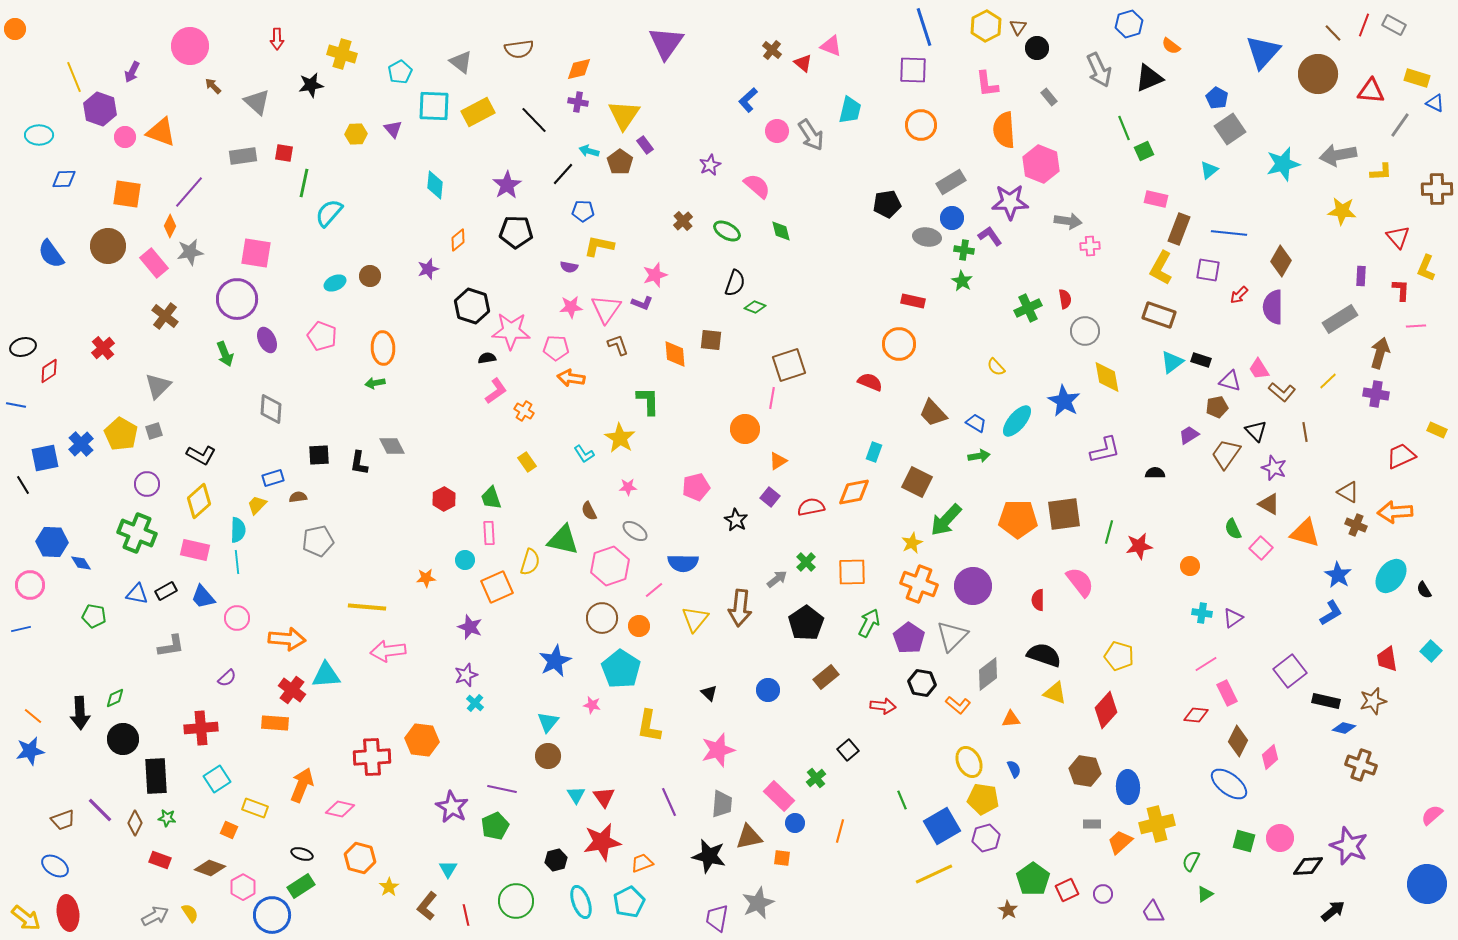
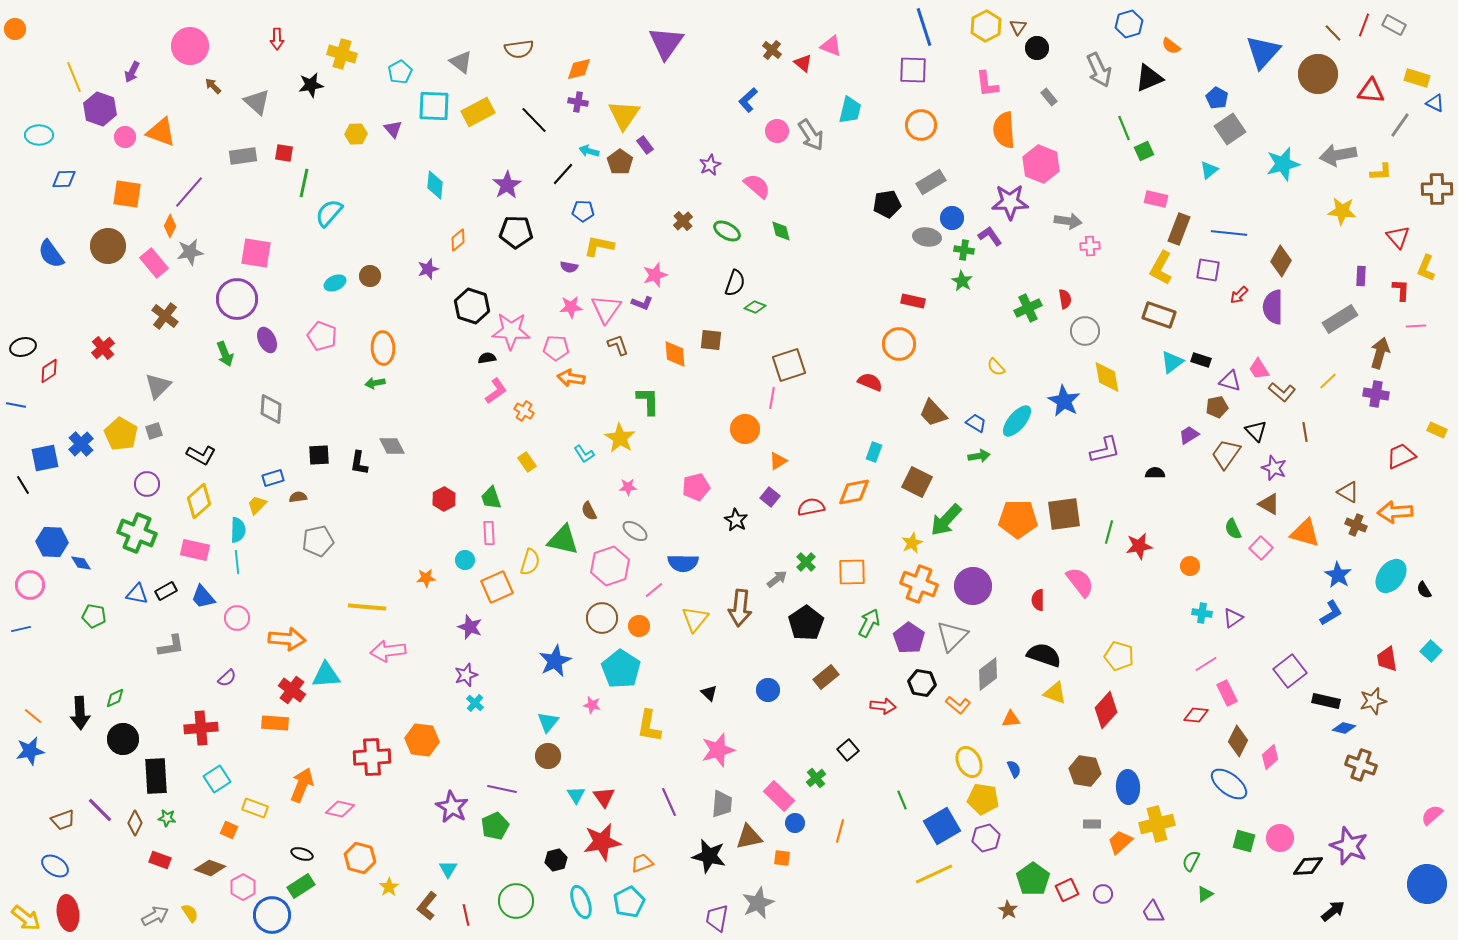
gray rectangle at (951, 182): moved 20 px left
